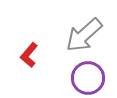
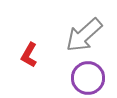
red L-shape: rotated 10 degrees counterclockwise
